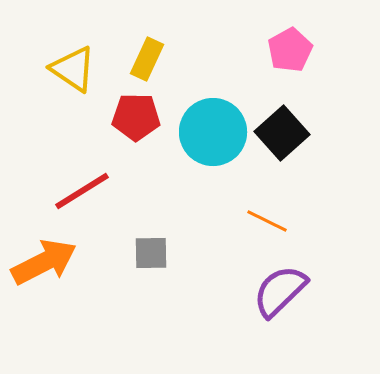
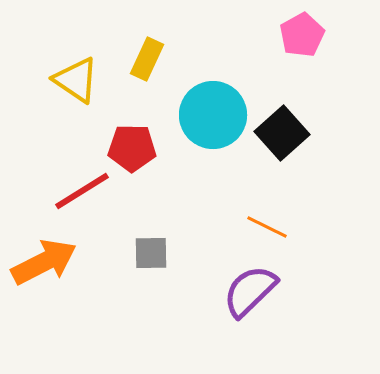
pink pentagon: moved 12 px right, 15 px up
yellow triangle: moved 3 px right, 11 px down
red pentagon: moved 4 px left, 31 px down
cyan circle: moved 17 px up
orange line: moved 6 px down
purple semicircle: moved 30 px left
